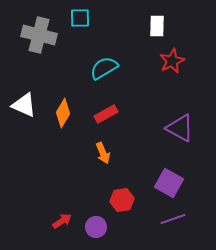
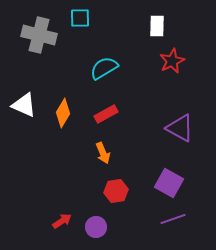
red hexagon: moved 6 px left, 9 px up
